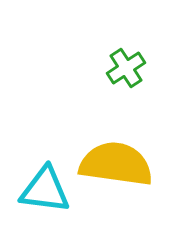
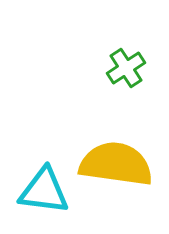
cyan triangle: moved 1 px left, 1 px down
